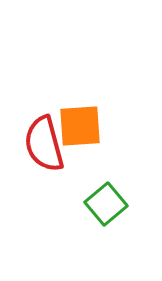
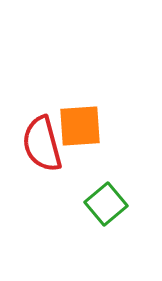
red semicircle: moved 2 px left
